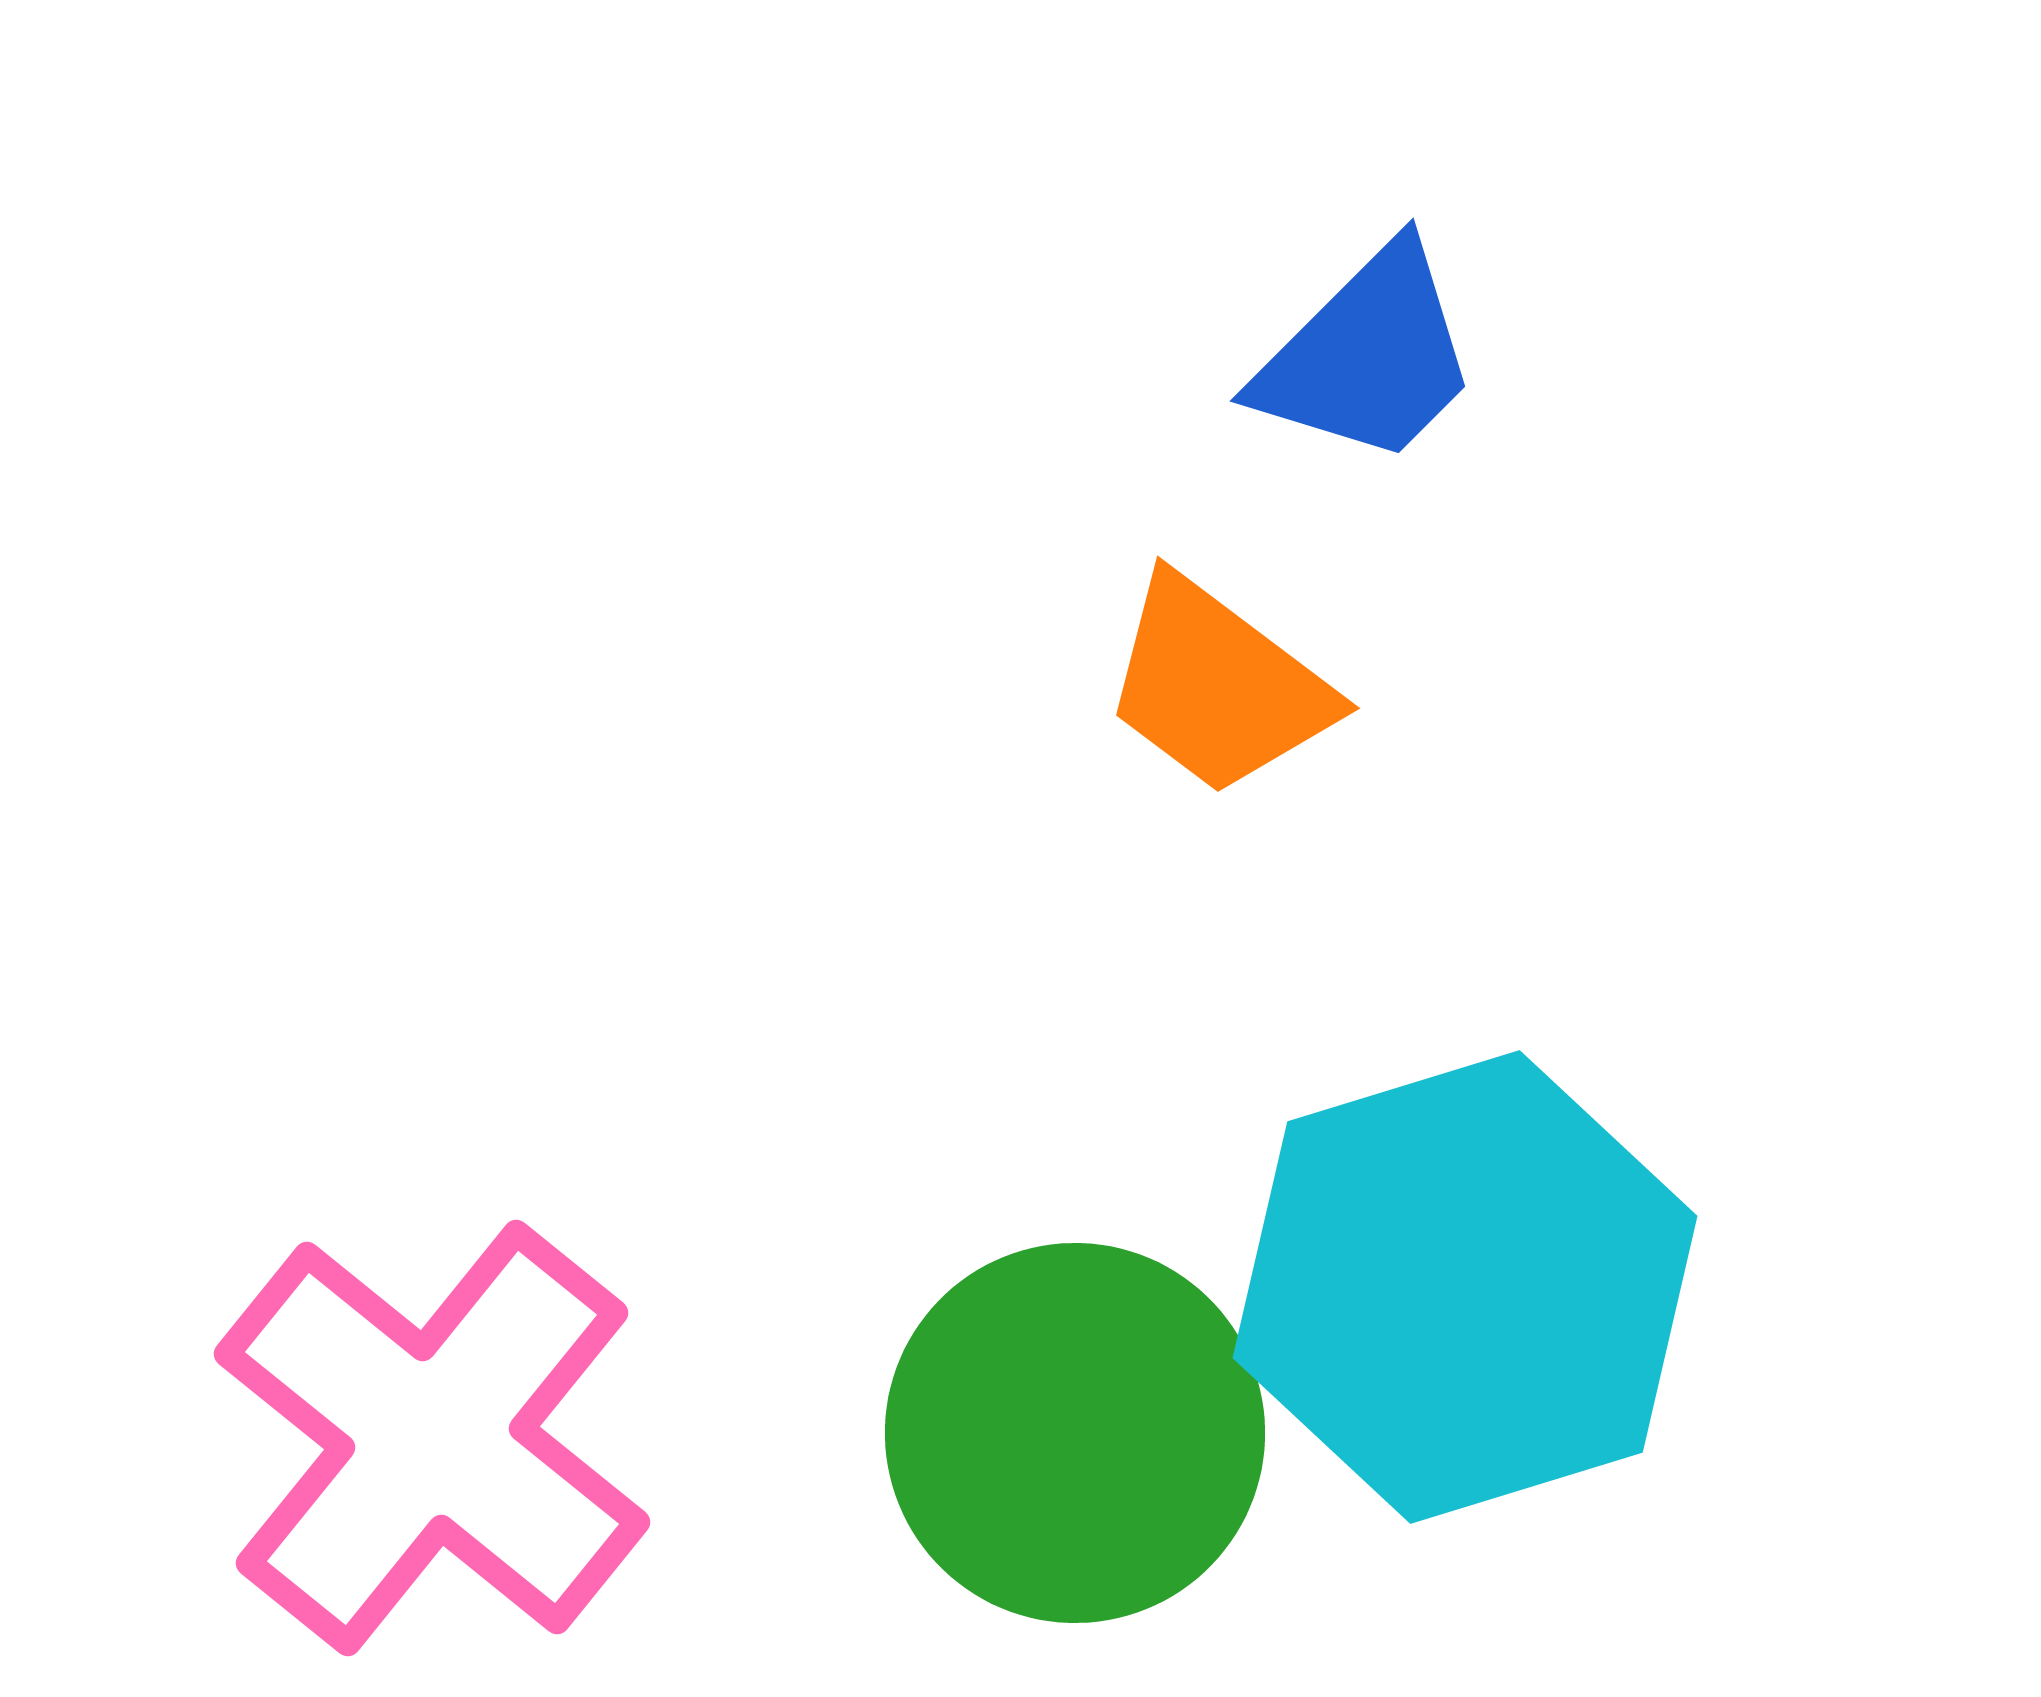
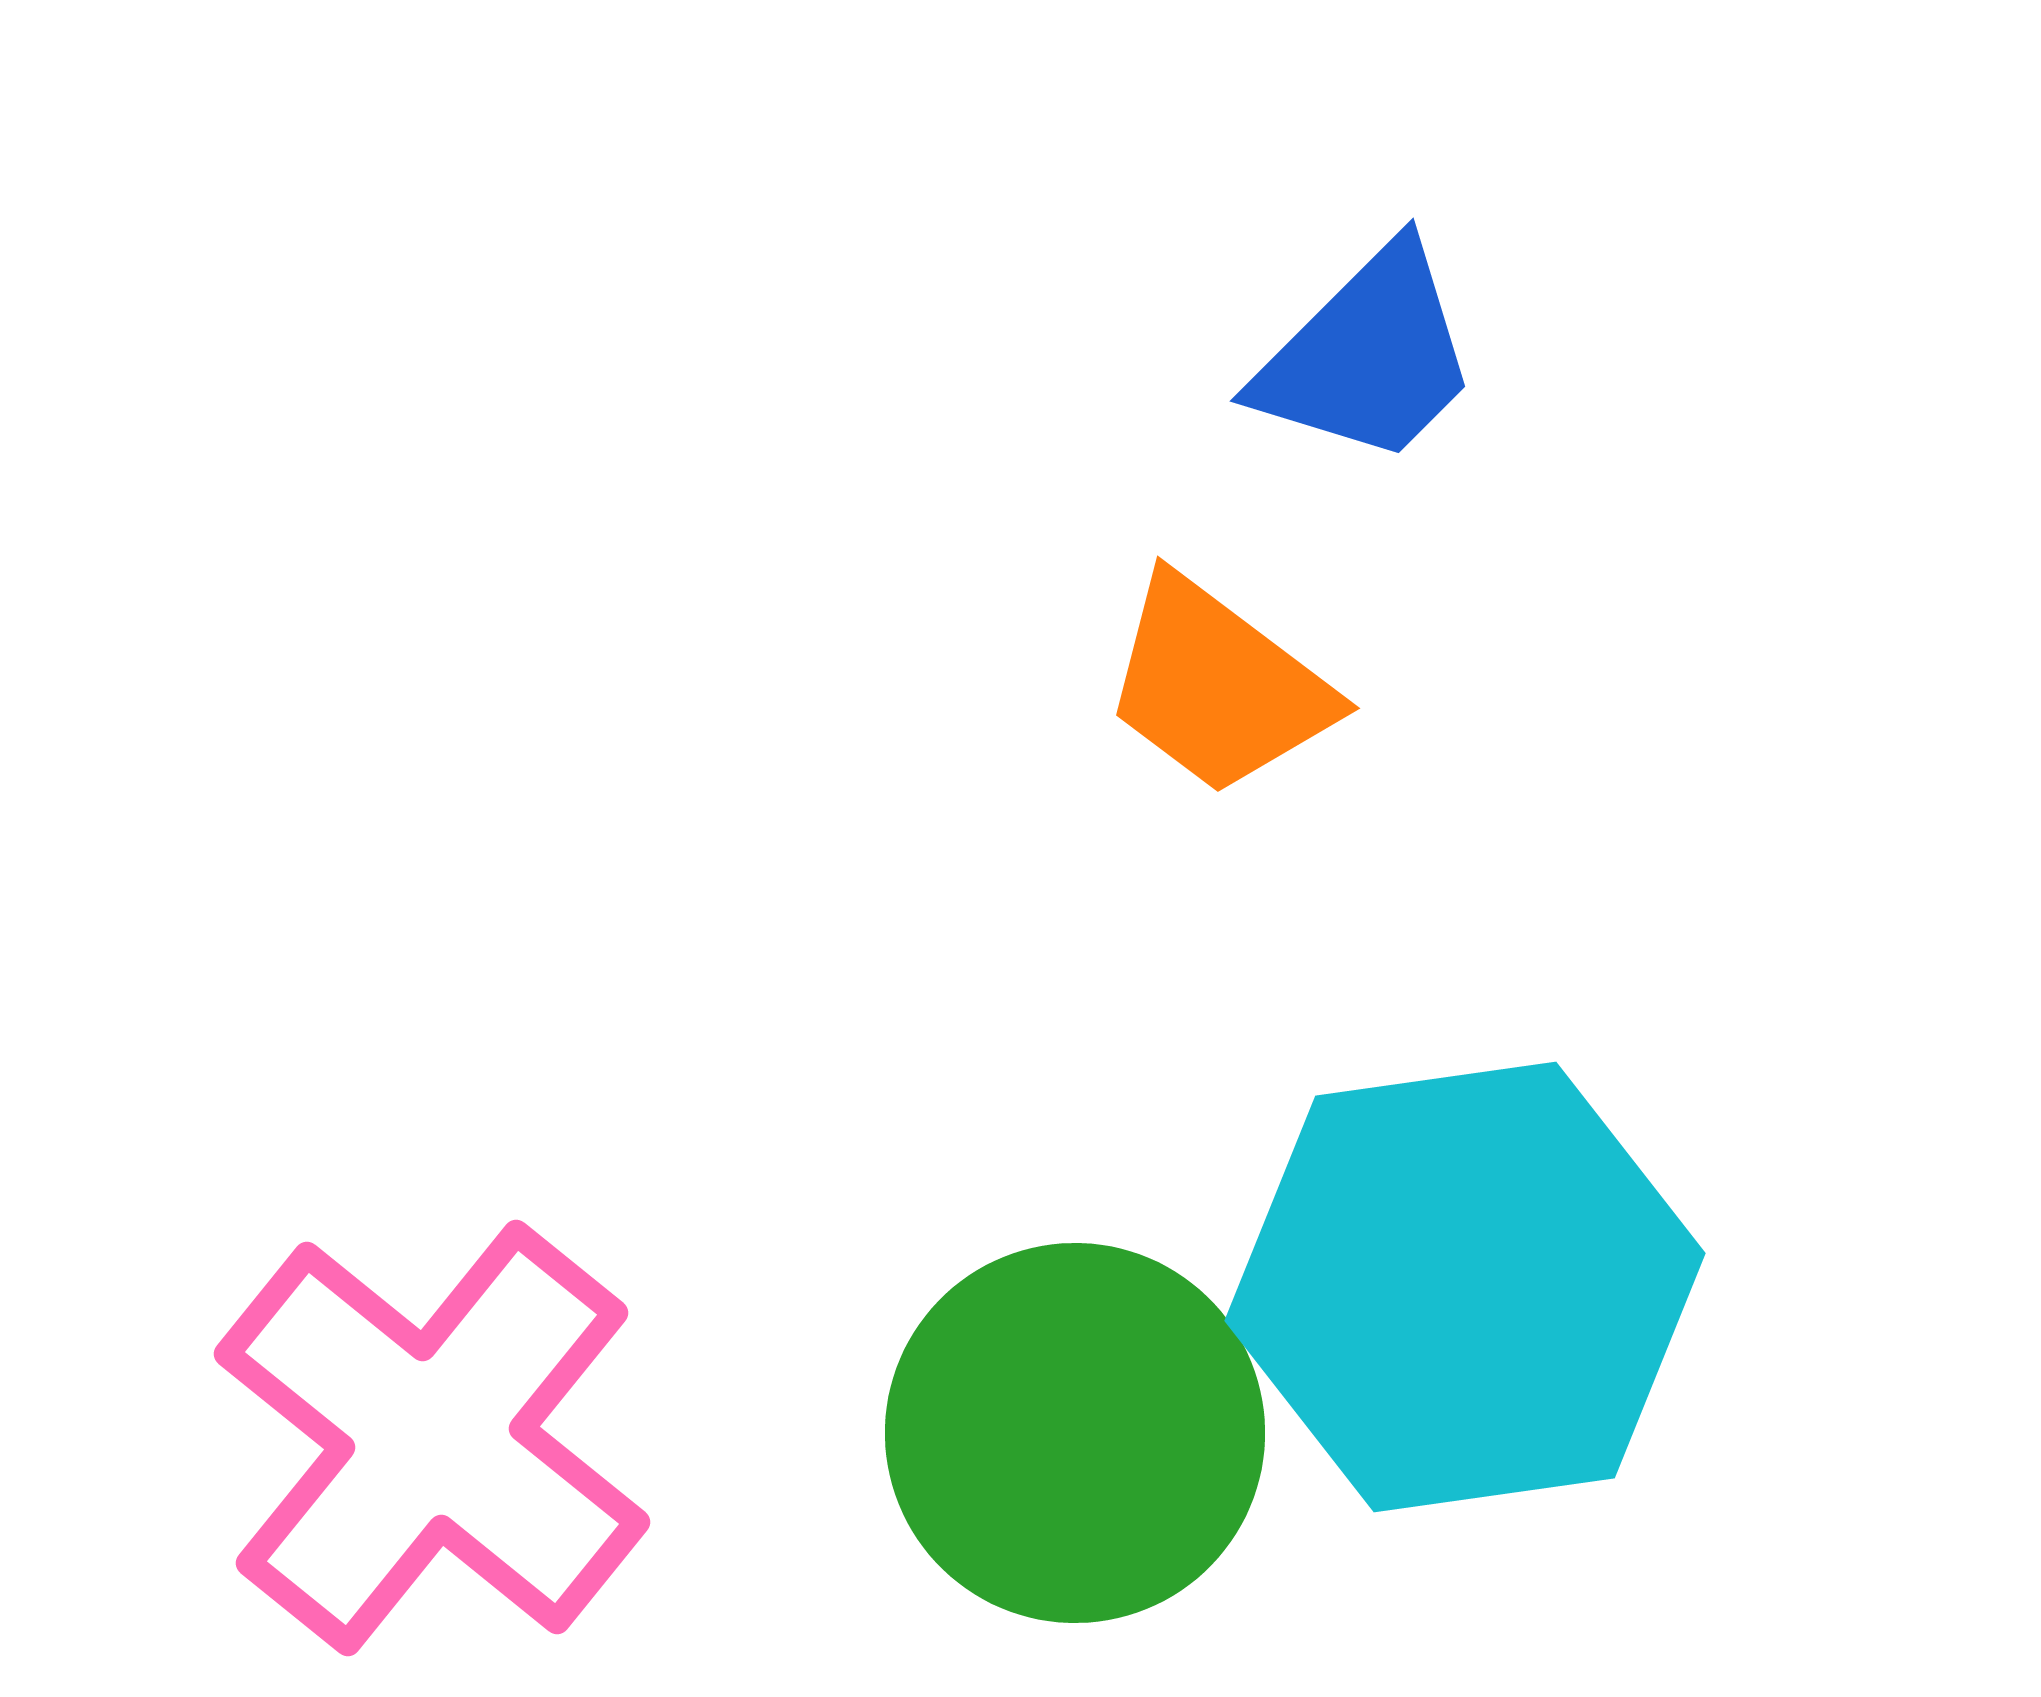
cyan hexagon: rotated 9 degrees clockwise
